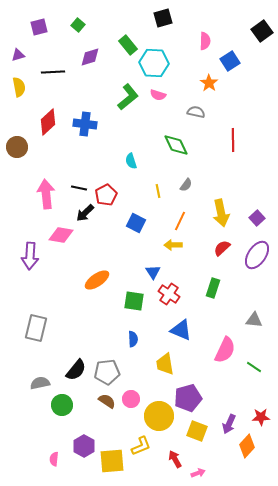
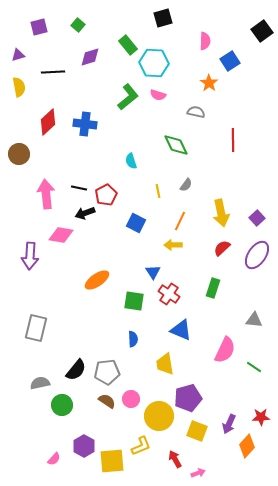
brown circle at (17, 147): moved 2 px right, 7 px down
black arrow at (85, 213): rotated 24 degrees clockwise
pink semicircle at (54, 459): rotated 144 degrees counterclockwise
